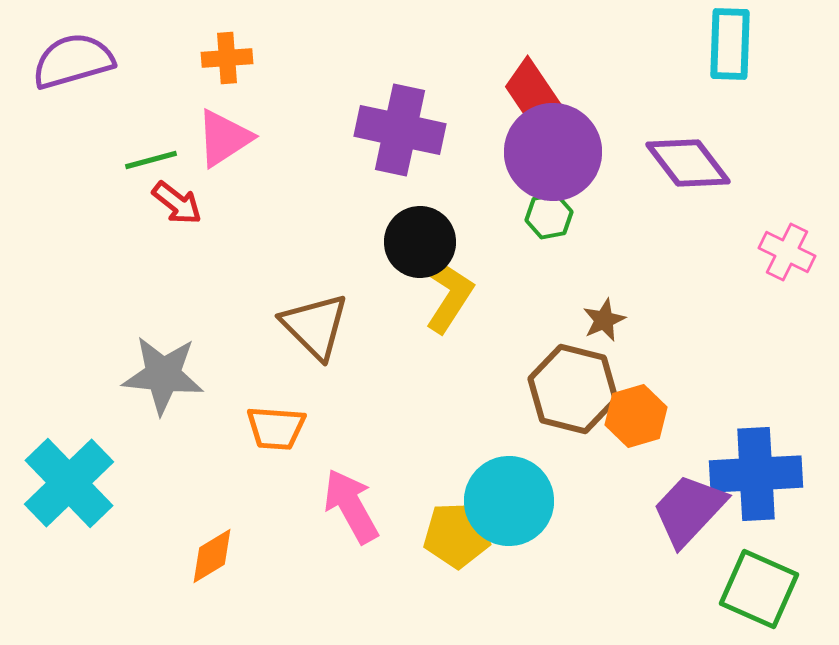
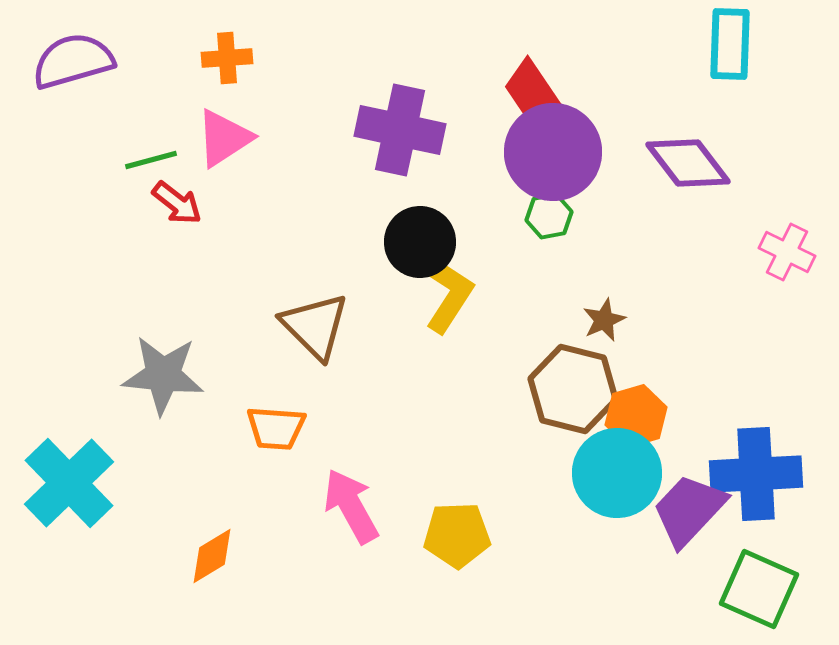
cyan circle: moved 108 px right, 28 px up
